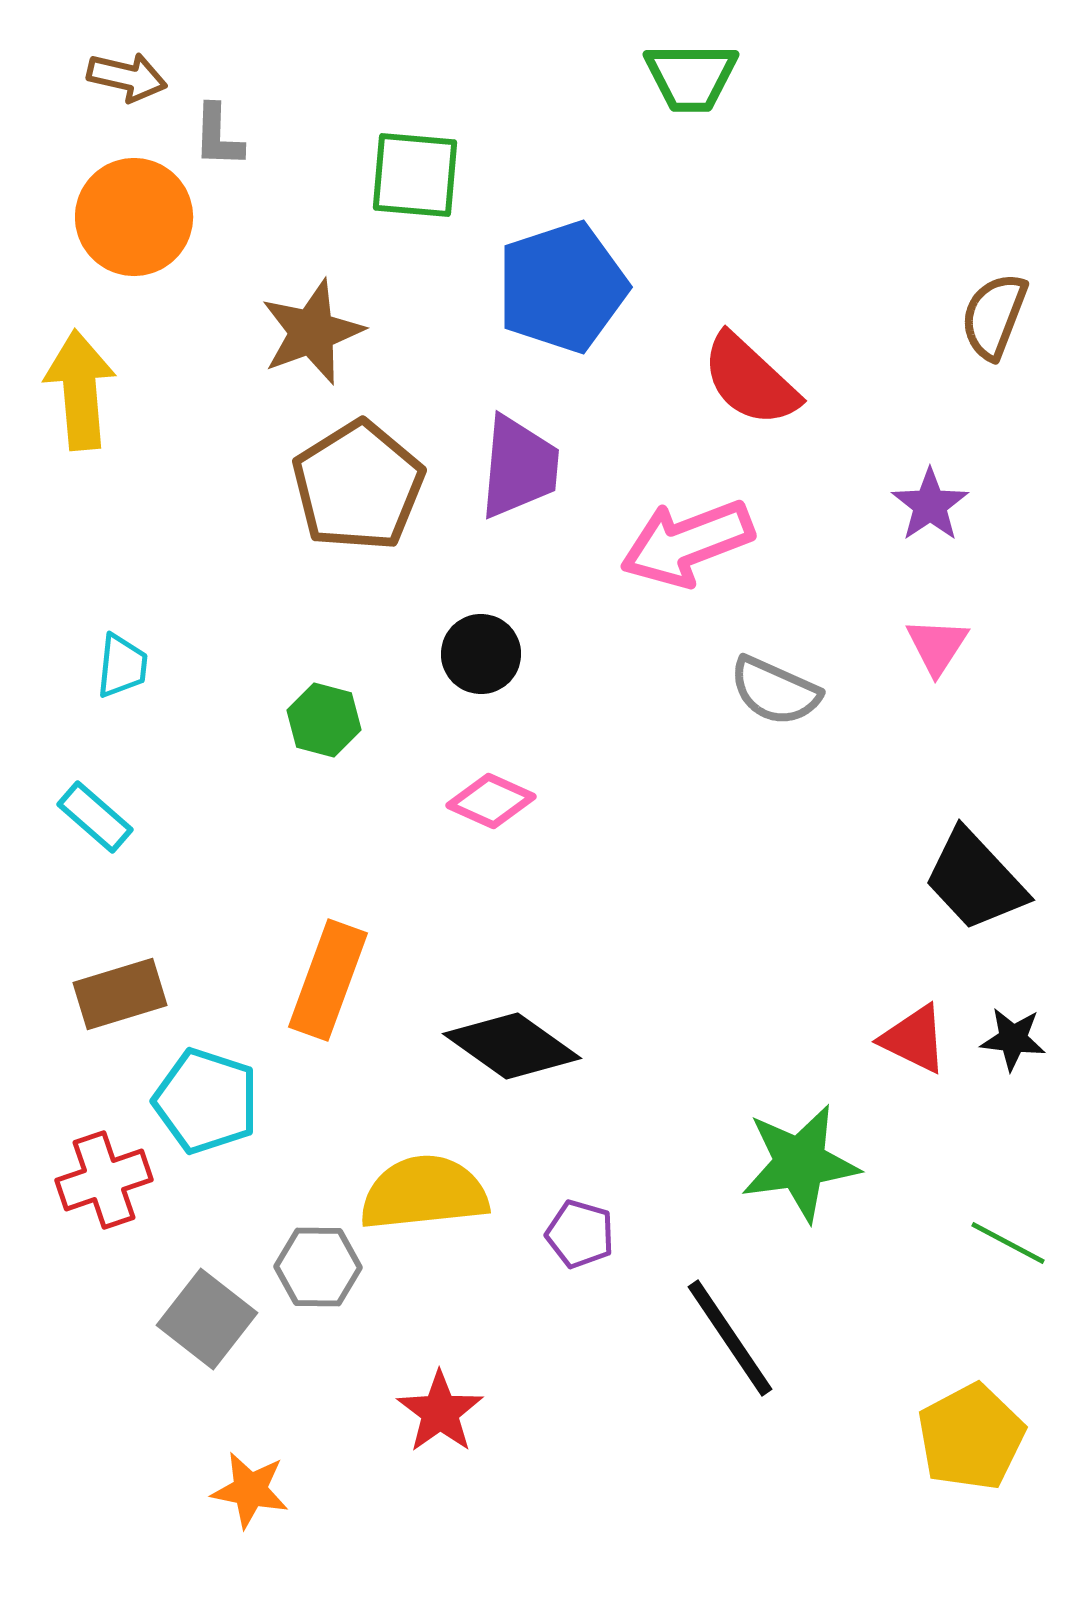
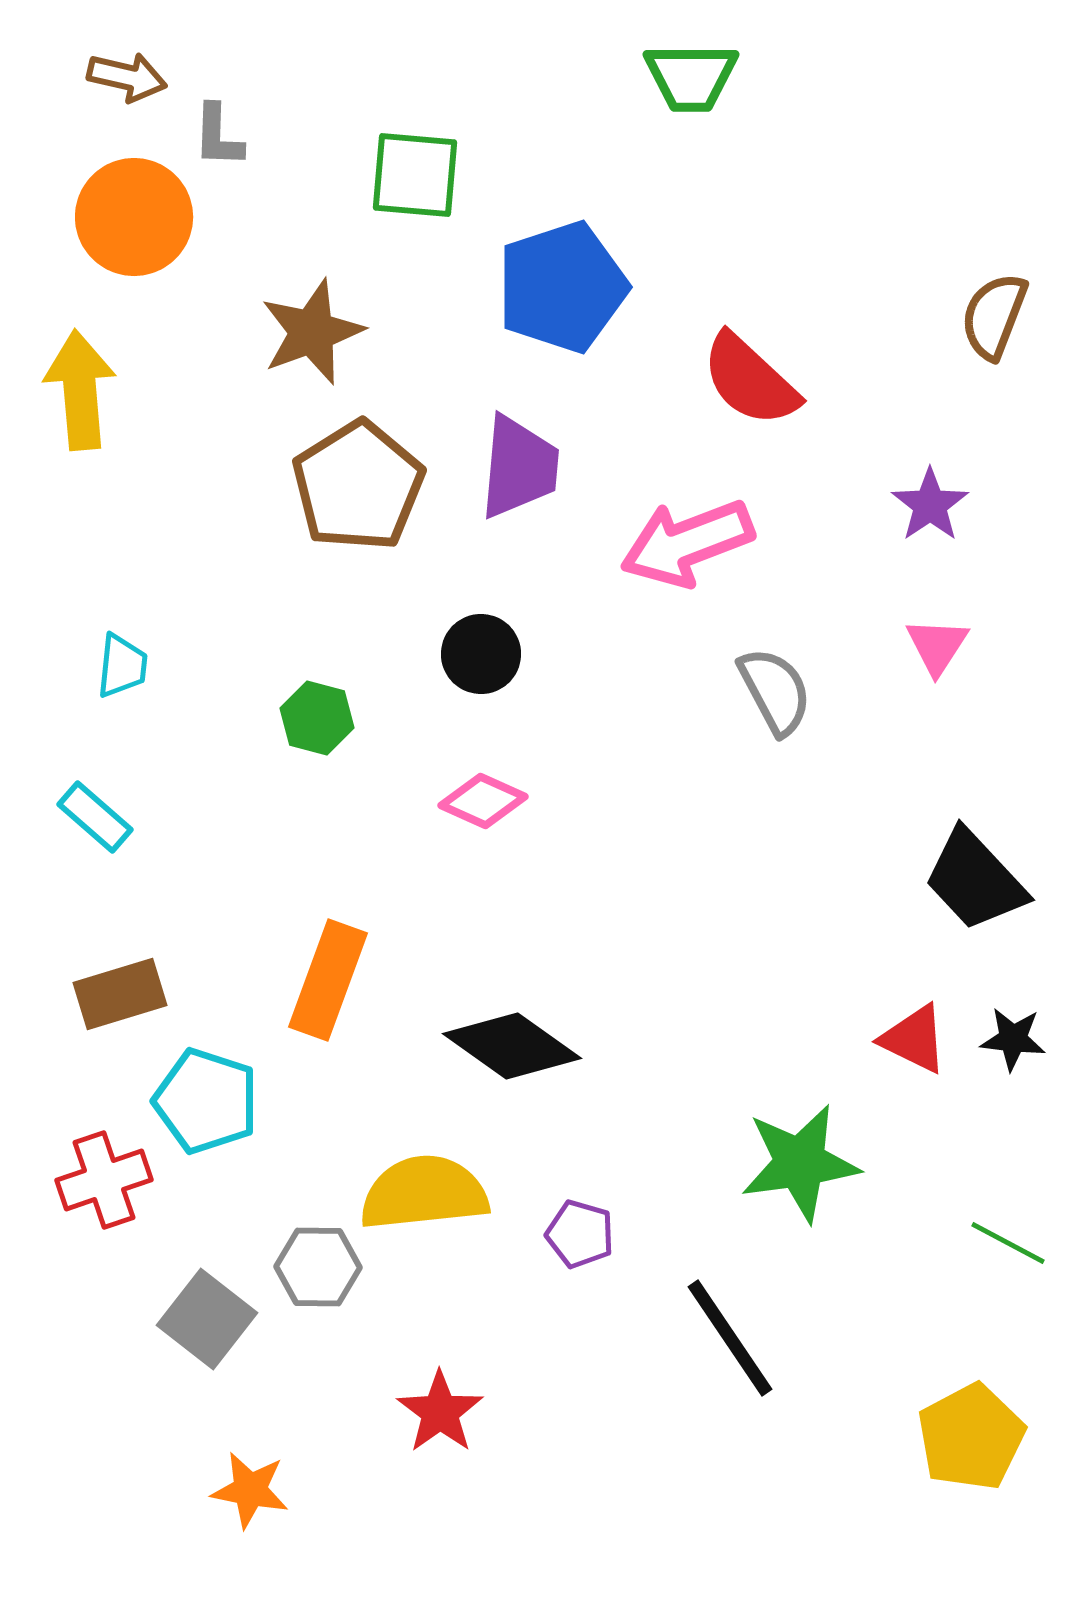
gray semicircle: rotated 142 degrees counterclockwise
green hexagon: moved 7 px left, 2 px up
pink diamond: moved 8 px left
